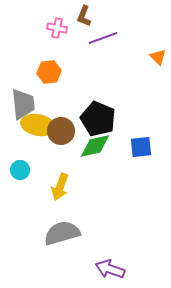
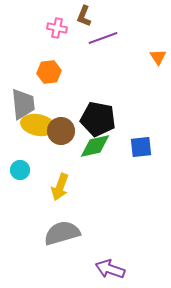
orange triangle: rotated 12 degrees clockwise
black pentagon: rotated 12 degrees counterclockwise
